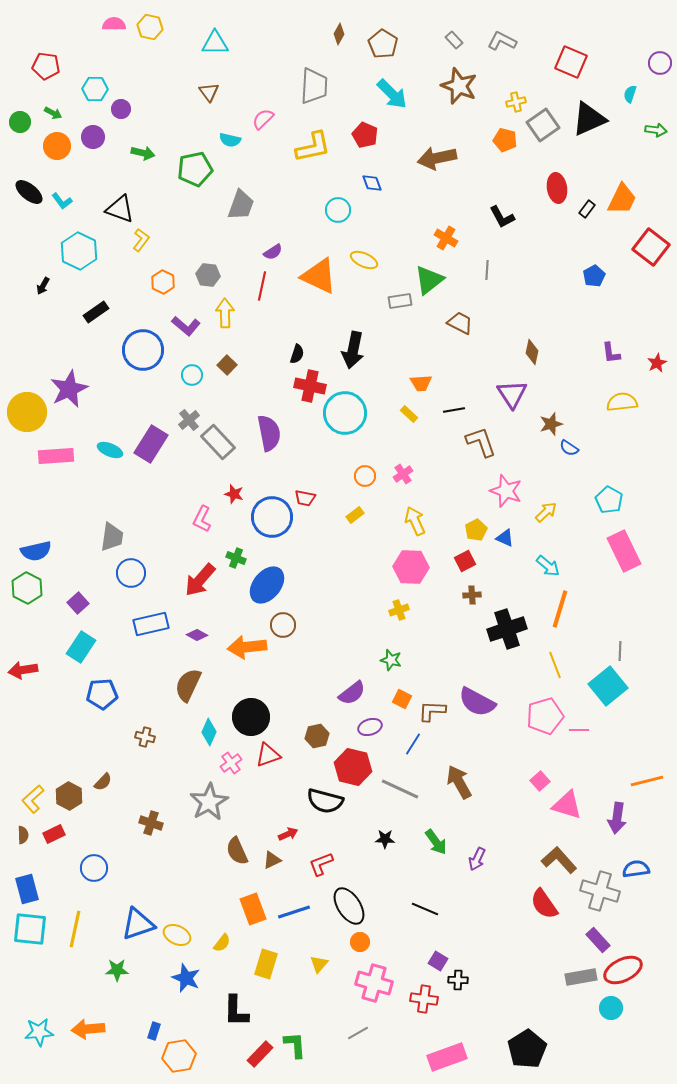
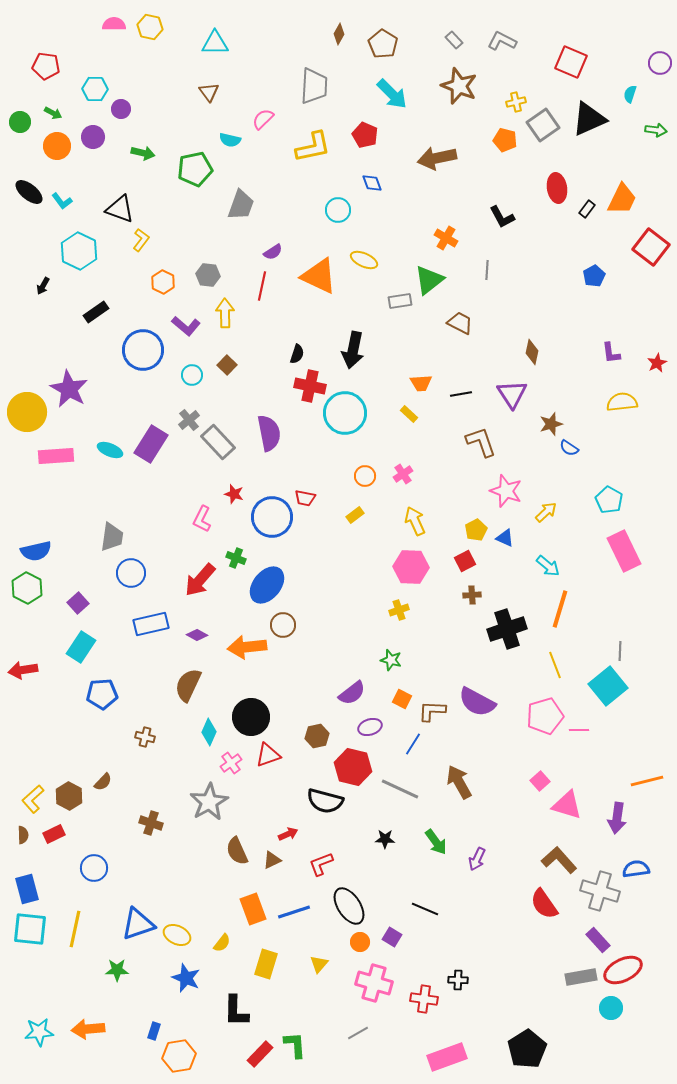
purple star at (69, 389): rotated 18 degrees counterclockwise
black line at (454, 410): moved 7 px right, 16 px up
purple square at (438, 961): moved 46 px left, 24 px up
